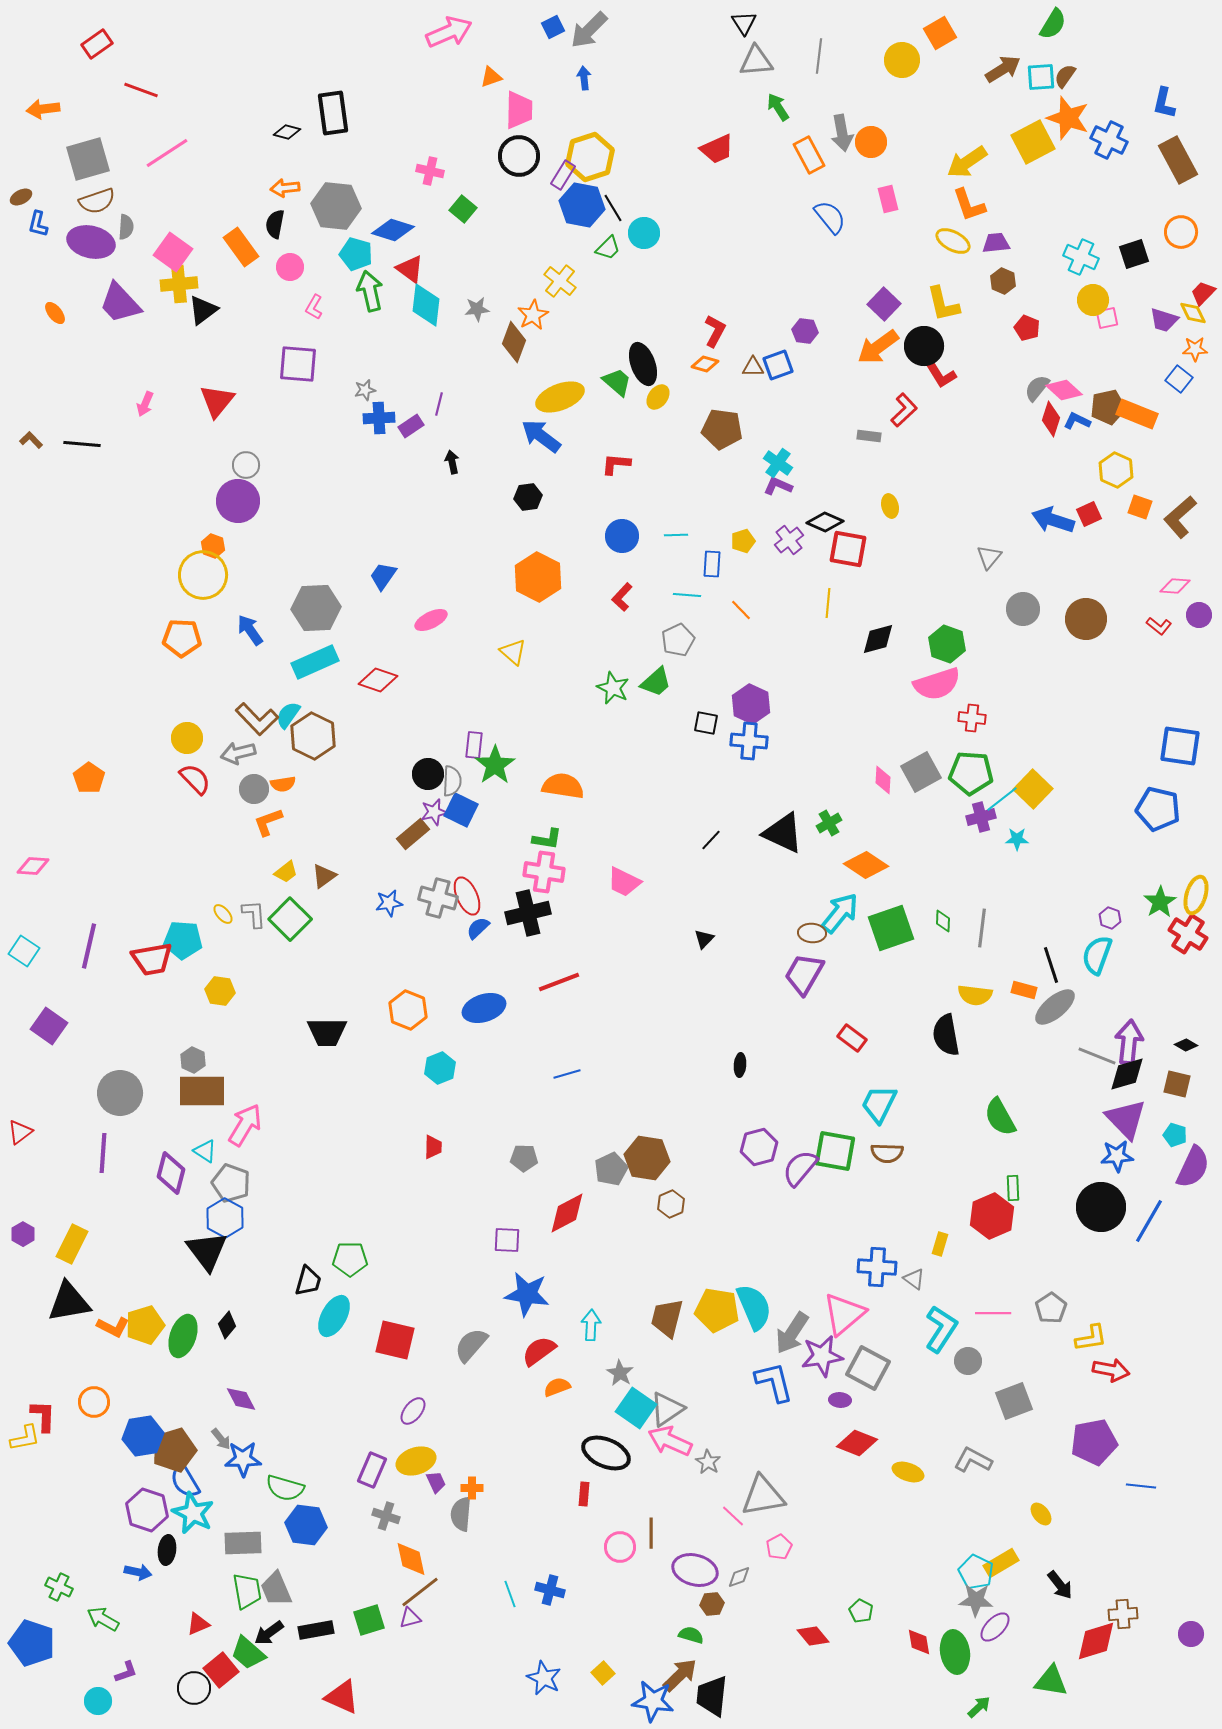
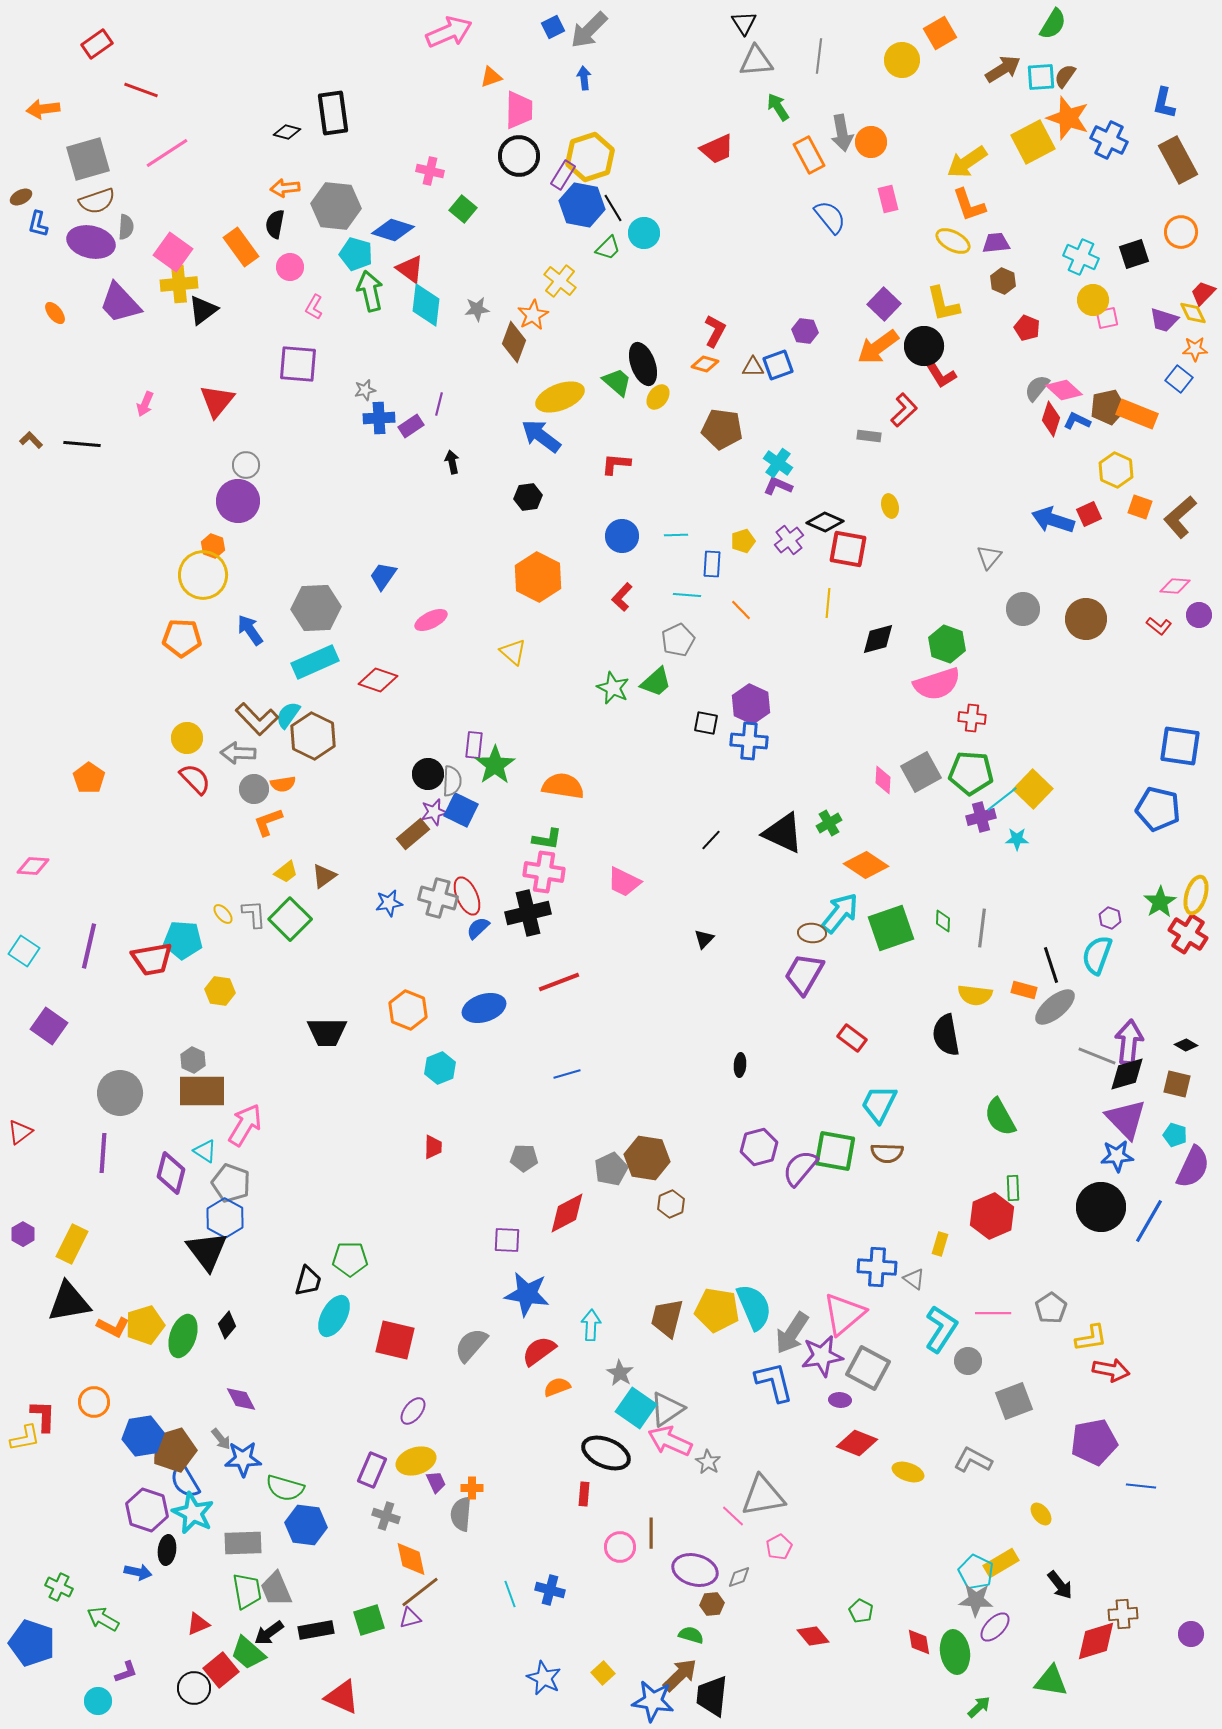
gray arrow at (238, 753): rotated 16 degrees clockwise
